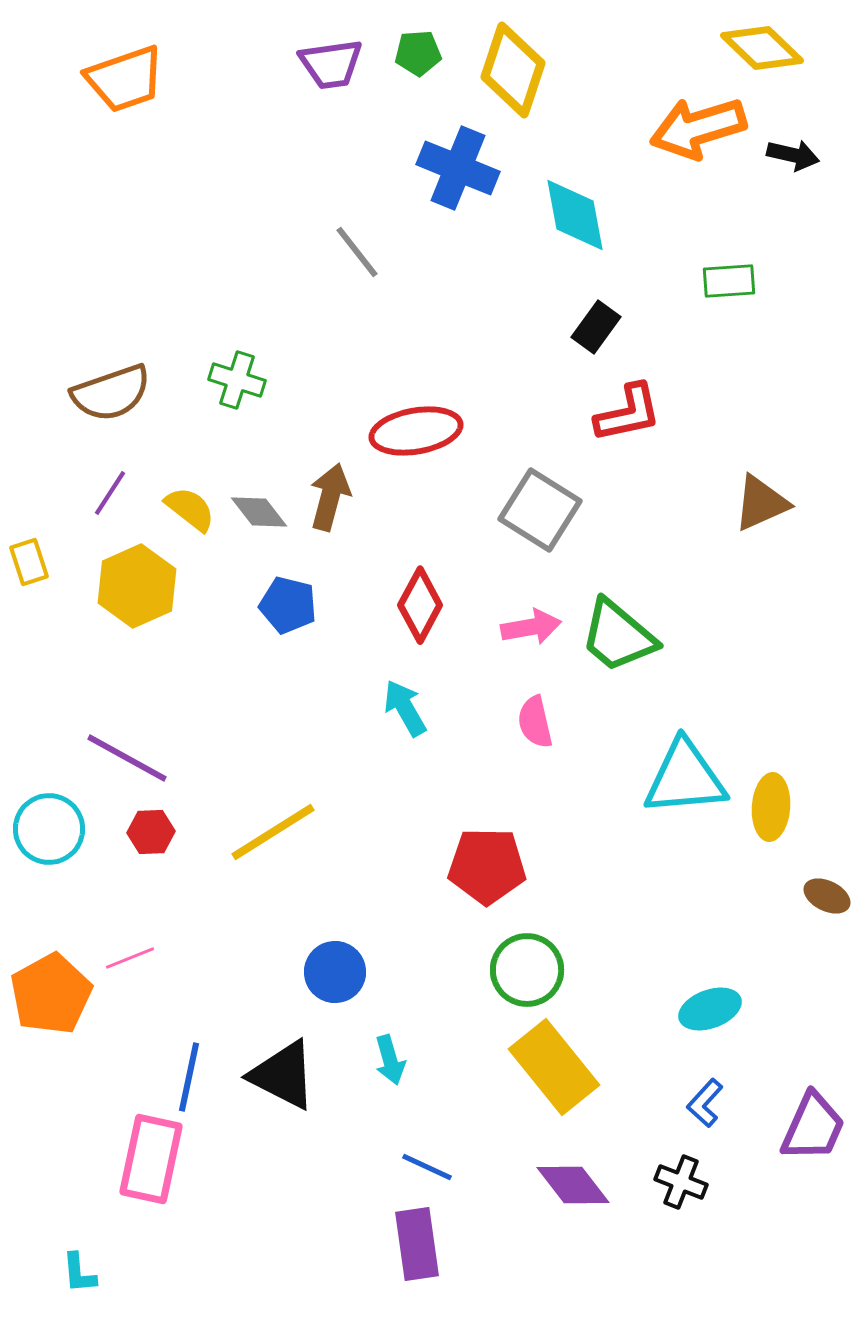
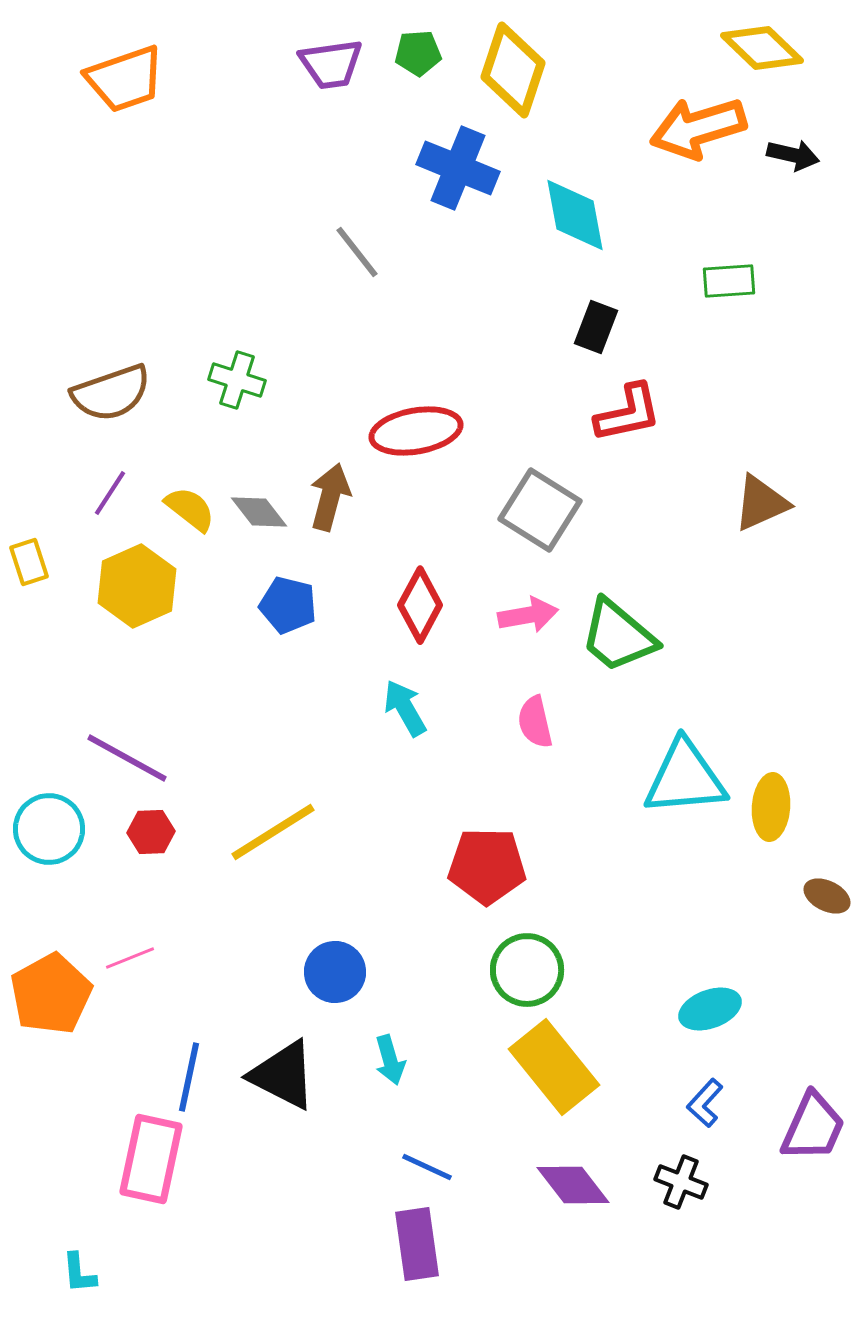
black rectangle at (596, 327): rotated 15 degrees counterclockwise
pink arrow at (531, 627): moved 3 px left, 12 px up
